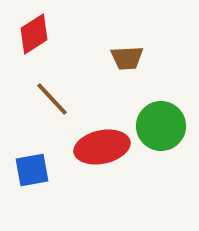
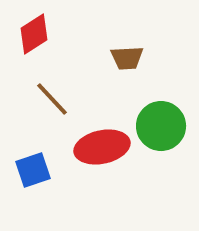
blue square: moved 1 px right; rotated 9 degrees counterclockwise
